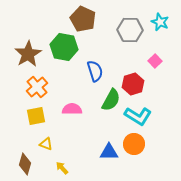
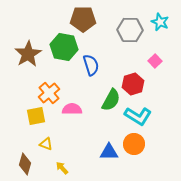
brown pentagon: rotated 25 degrees counterclockwise
blue semicircle: moved 4 px left, 6 px up
orange cross: moved 12 px right, 6 px down
